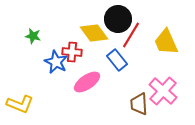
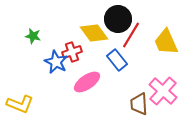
red cross: rotated 24 degrees counterclockwise
